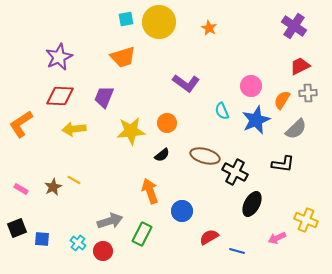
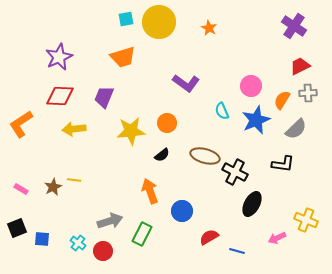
yellow line: rotated 24 degrees counterclockwise
